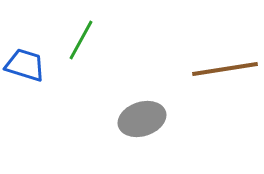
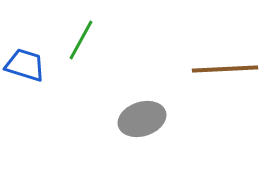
brown line: rotated 6 degrees clockwise
